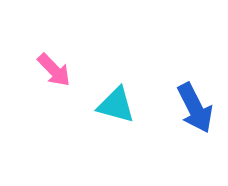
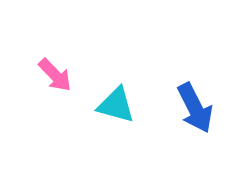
pink arrow: moved 1 px right, 5 px down
